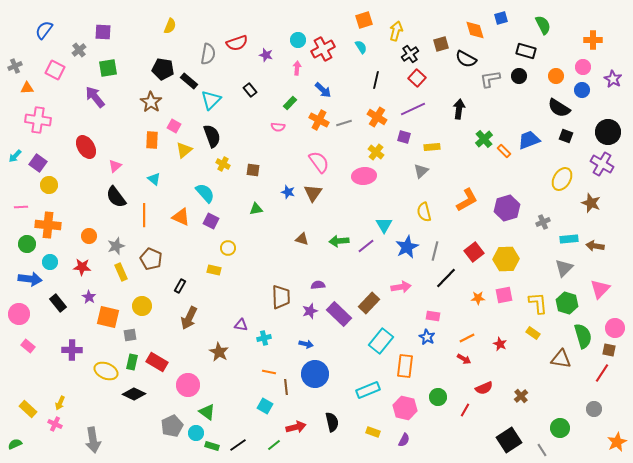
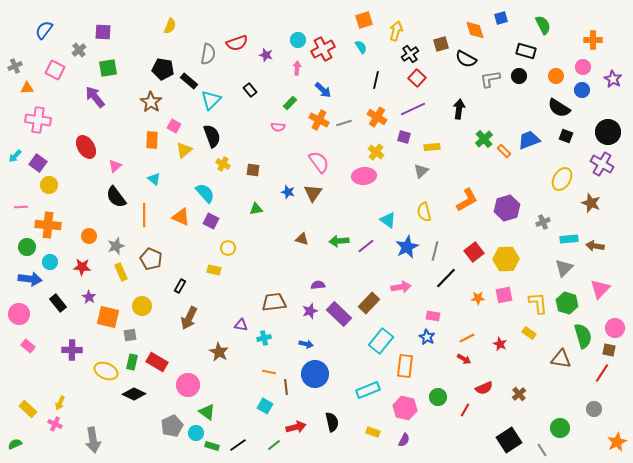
cyan triangle at (384, 225): moved 4 px right, 5 px up; rotated 24 degrees counterclockwise
green circle at (27, 244): moved 3 px down
brown trapezoid at (281, 297): moved 7 px left, 5 px down; rotated 95 degrees counterclockwise
yellow rectangle at (533, 333): moved 4 px left
brown cross at (521, 396): moved 2 px left, 2 px up
